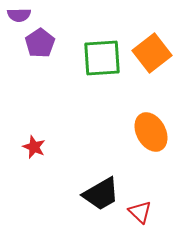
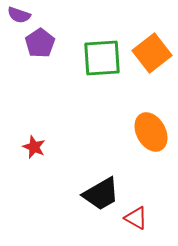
purple semicircle: rotated 20 degrees clockwise
red triangle: moved 4 px left, 6 px down; rotated 15 degrees counterclockwise
